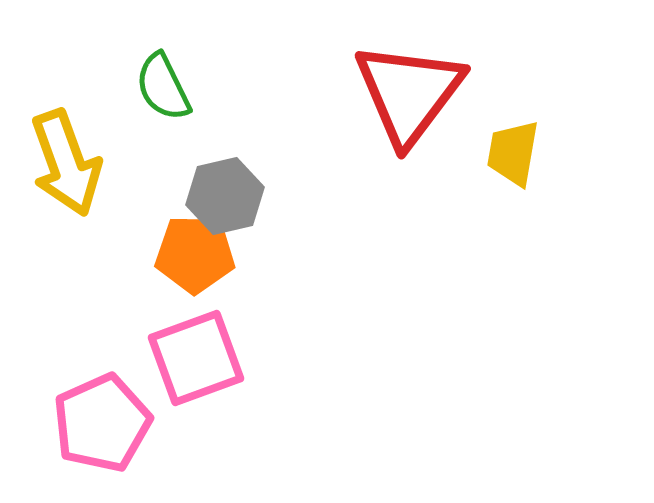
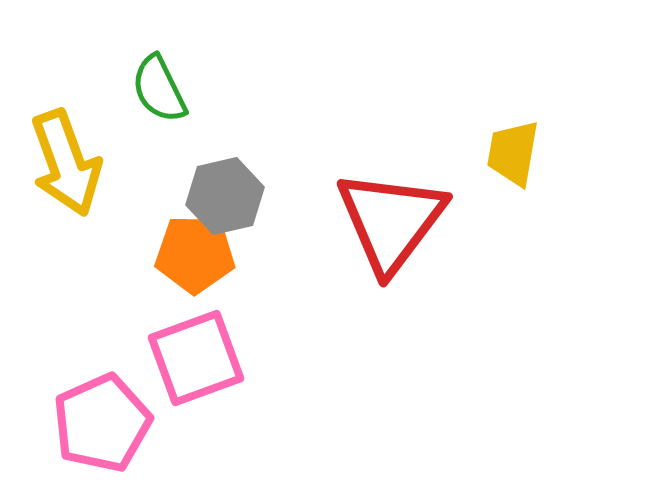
green semicircle: moved 4 px left, 2 px down
red triangle: moved 18 px left, 128 px down
